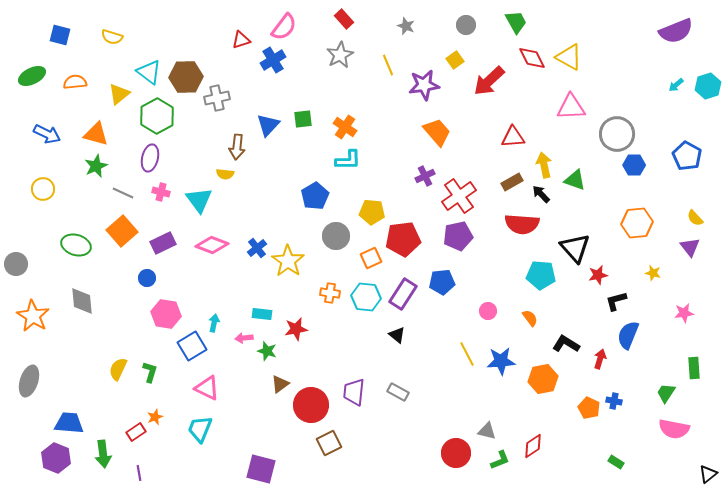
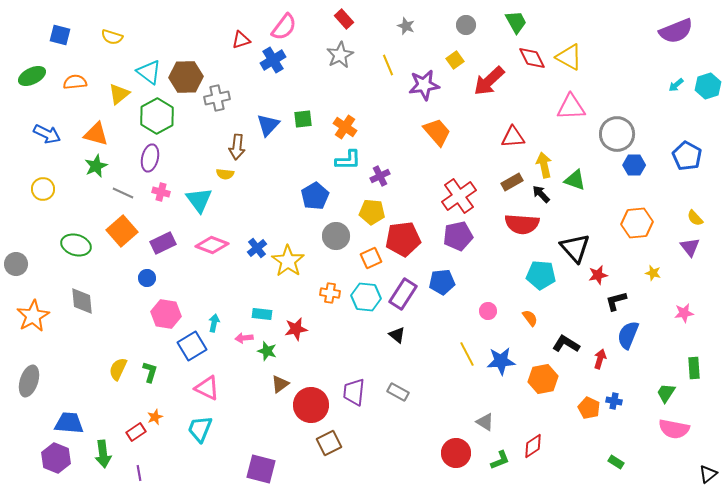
purple cross at (425, 176): moved 45 px left
orange star at (33, 316): rotated 12 degrees clockwise
gray triangle at (487, 431): moved 2 px left, 9 px up; rotated 18 degrees clockwise
